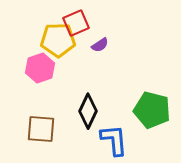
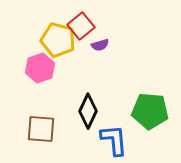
red square: moved 5 px right, 3 px down; rotated 16 degrees counterclockwise
yellow pentagon: rotated 16 degrees clockwise
purple semicircle: rotated 18 degrees clockwise
green pentagon: moved 2 px left, 1 px down; rotated 9 degrees counterclockwise
